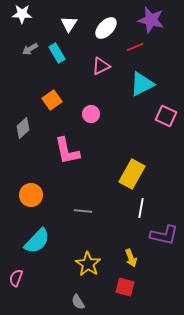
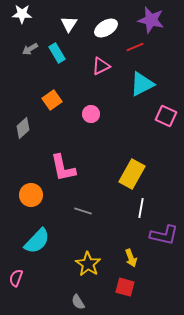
white ellipse: rotated 15 degrees clockwise
pink L-shape: moved 4 px left, 17 px down
gray line: rotated 12 degrees clockwise
